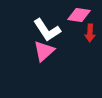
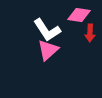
pink triangle: moved 4 px right, 1 px up
